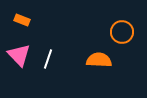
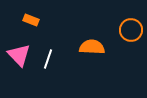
orange rectangle: moved 9 px right
orange circle: moved 9 px right, 2 px up
orange semicircle: moved 7 px left, 13 px up
